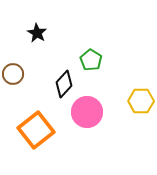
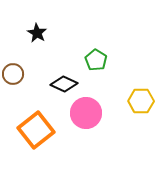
green pentagon: moved 5 px right
black diamond: rotated 72 degrees clockwise
pink circle: moved 1 px left, 1 px down
